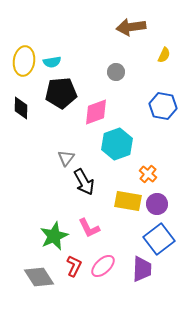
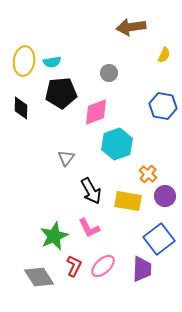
gray circle: moved 7 px left, 1 px down
black arrow: moved 7 px right, 9 px down
purple circle: moved 8 px right, 8 px up
